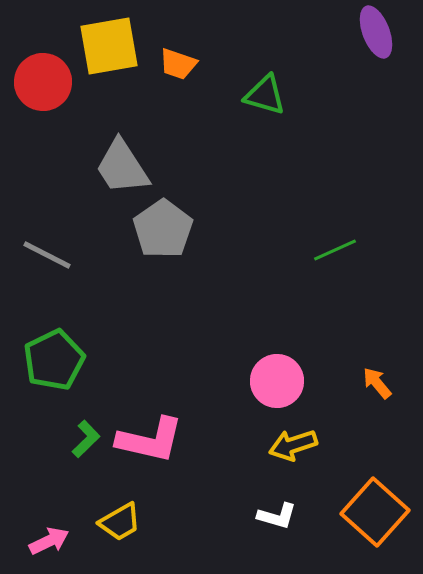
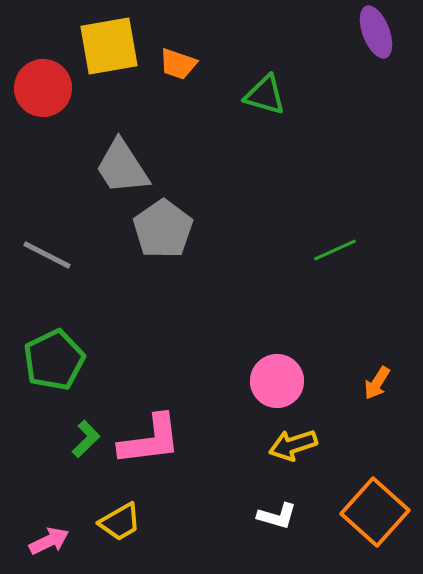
red circle: moved 6 px down
orange arrow: rotated 108 degrees counterclockwise
pink L-shape: rotated 20 degrees counterclockwise
